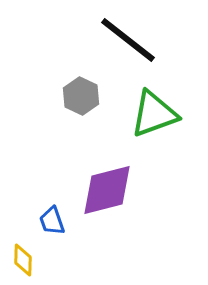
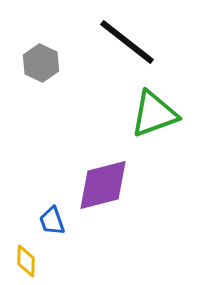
black line: moved 1 px left, 2 px down
gray hexagon: moved 40 px left, 33 px up
purple diamond: moved 4 px left, 5 px up
yellow diamond: moved 3 px right, 1 px down
